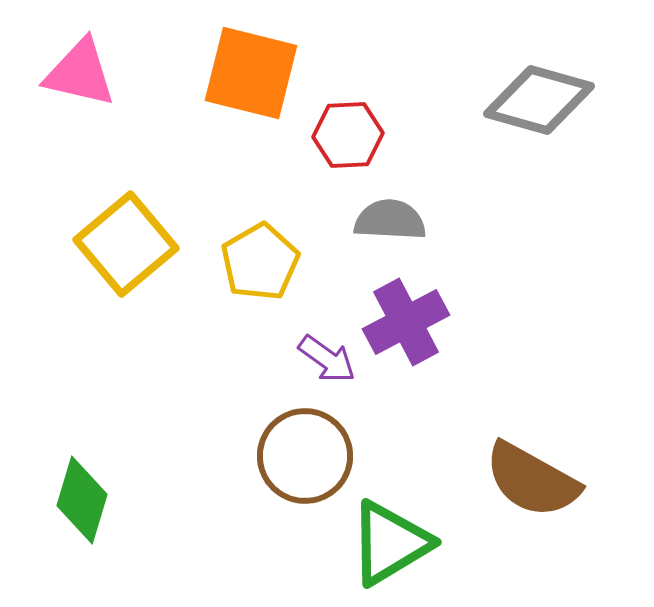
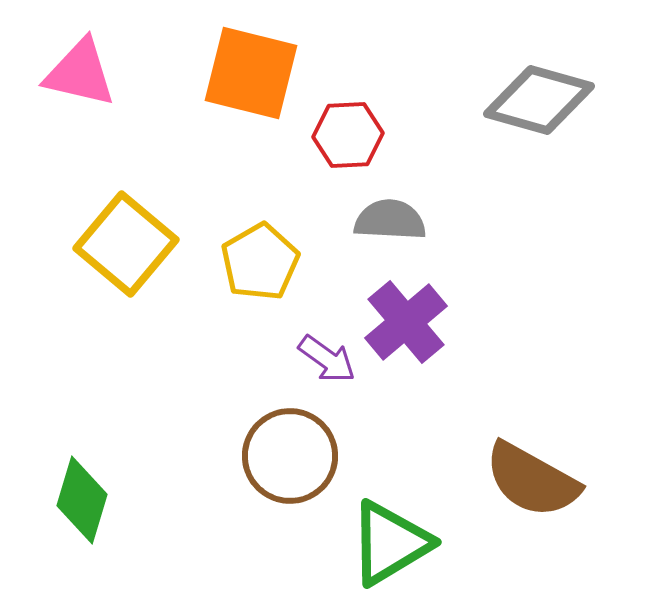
yellow square: rotated 10 degrees counterclockwise
purple cross: rotated 12 degrees counterclockwise
brown circle: moved 15 px left
